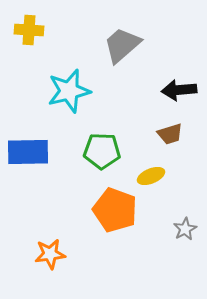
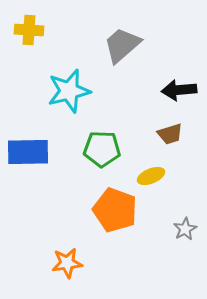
green pentagon: moved 2 px up
orange star: moved 17 px right, 9 px down
